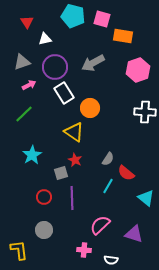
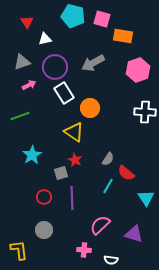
green line: moved 4 px left, 2 px down; rotated 24 degrees clockwise
cyan triangle: rotated 18 degrees clockwise
